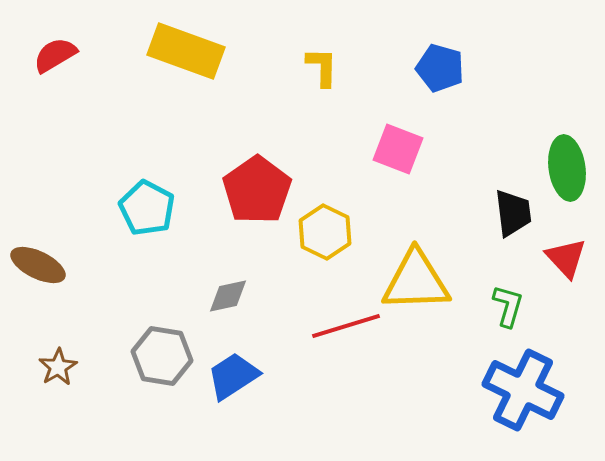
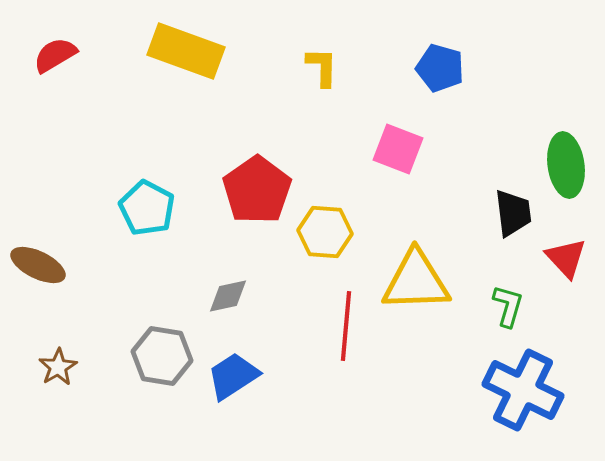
green ellipse: moved 1 px left, 3 px up
yellow hexagon: rotated 22 degrees counterclockwise
red line: rotated 68 degrees counterclockwise
